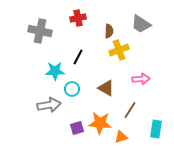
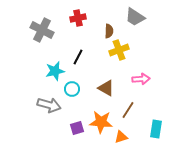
gray trapezoid: moved 6 px left, 7 px up
gray cross: moved 2 px right, 1 px up; rotated 15 degrees clockwise
cyan star: rotated 12 degrees counterclockwise
gray arrow: rotated 25 degrees clockwise
brown line: moved 2 px left
orange star: moved 1 px right, 1 px up
